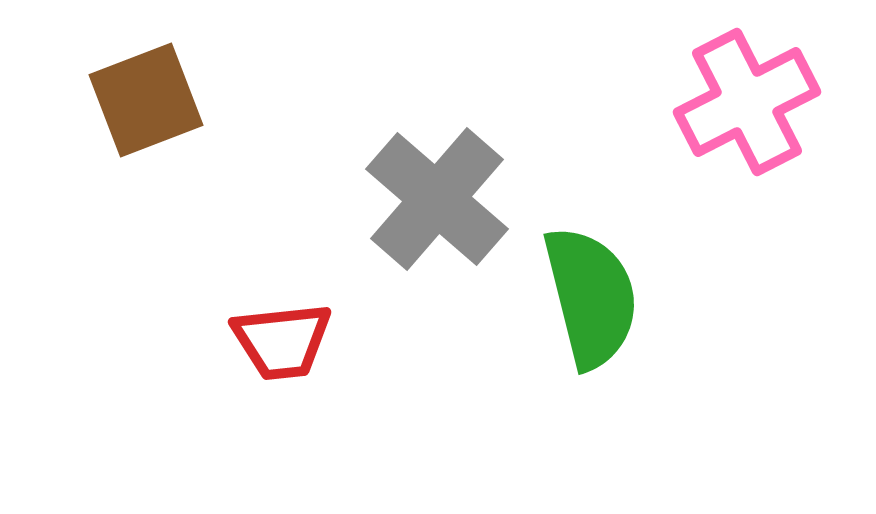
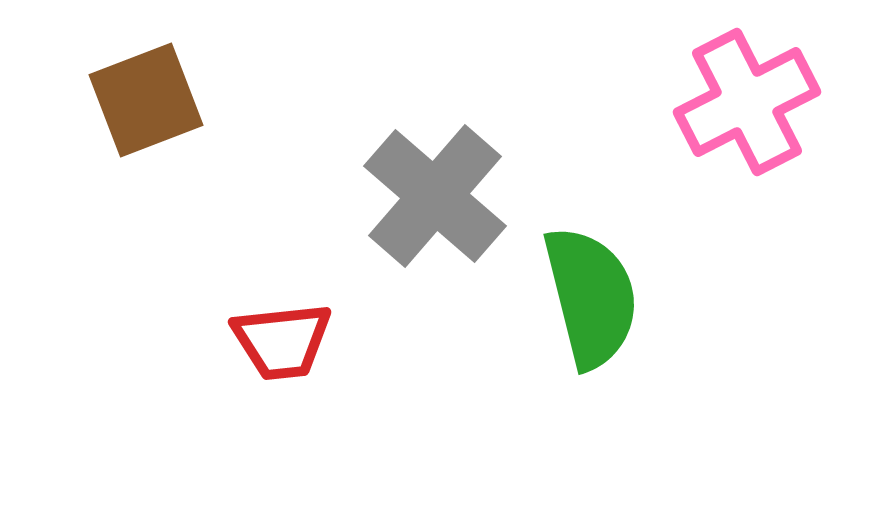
gray cross: moved 2 px left, 3 px up
